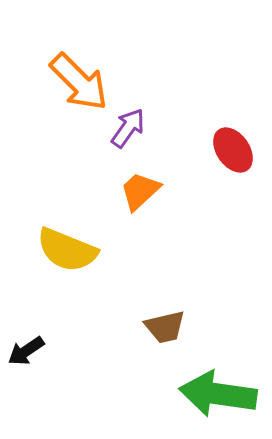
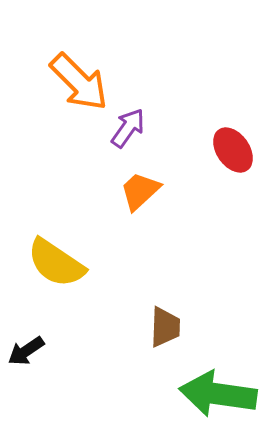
yellow semicircle: moved 11 px left, 13 px down; rotated 12 degrees clockwise
brown trapezoid: rotated 75 degrees counterclockwise
